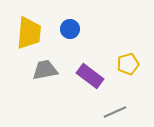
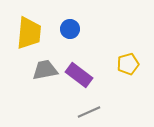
purple rectangle: moved 11 px left, 1 px up
gray line: moved 26 px left
